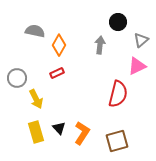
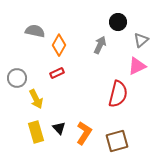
gray arrow: rotated 18 degrees clockwise
orange L-shape: moved 2 px right
